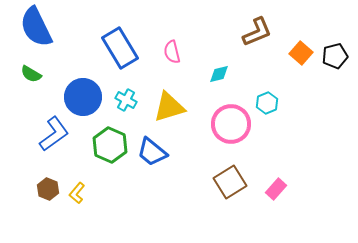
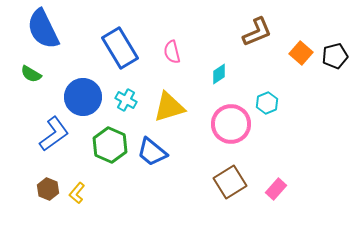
blue semicircle: moved 7 px right, 2 px down
cyan diamond: rotated 20 degrees counterclockwise
